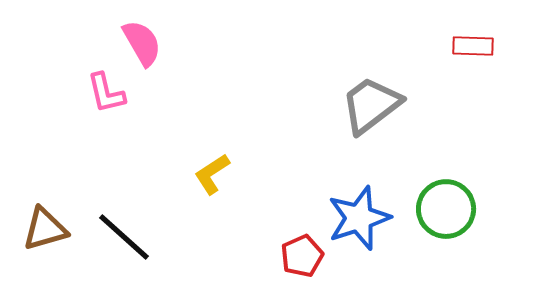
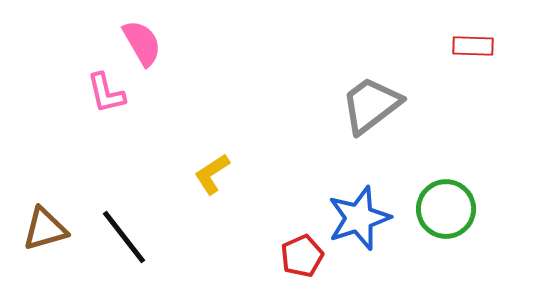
black line: rotated 10 degrees clockwise
